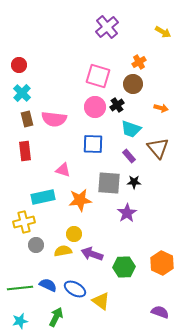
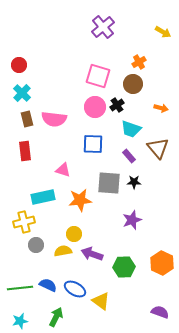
purple cross: moved 4 px left
purple star: moved 5 px right, 7 px down; rotated 12 degrees clockwise
